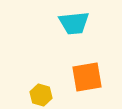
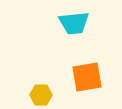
yellow hexagon: rotated 15 degrees counterclockwise
